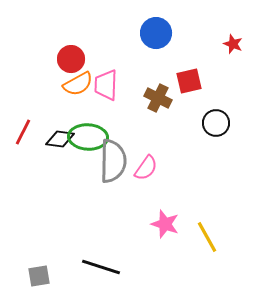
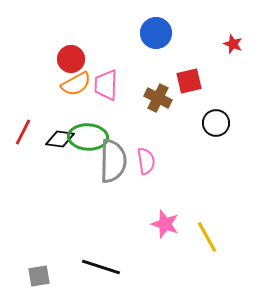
orange semicircle: moved 2 px left
pink semicircle: moved 7 px up; rotated 44 degrees counterclockwise
